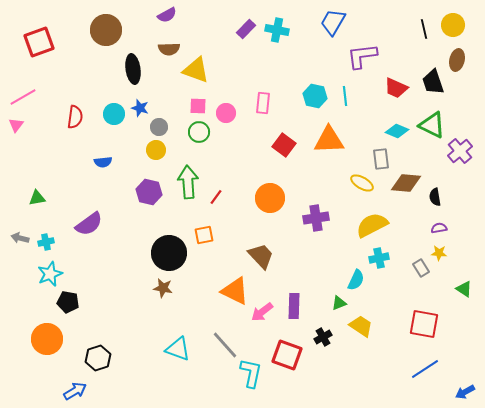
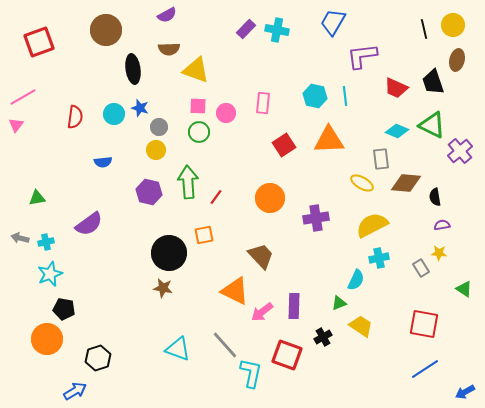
red square at (284, 145): rotated 20 degrees clockwise
purple semicircle at (439, 228): moved 3 px right, 3 px up
black pentagon at (68, 302): moved 4 px left, 7 px down
